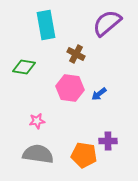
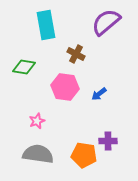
purple semicircle: moved 1 px left, 1 px up
pink hexagon: moved 5 px left, 1 px up
pink star: rotated 14 degrees counterclockwise
